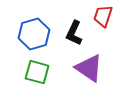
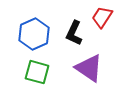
red trapezoid: moved 1 px left, 1 px down; rotated 15 degrees clockwise
blue hexagon: rotated 8 degrees counterclockwise
